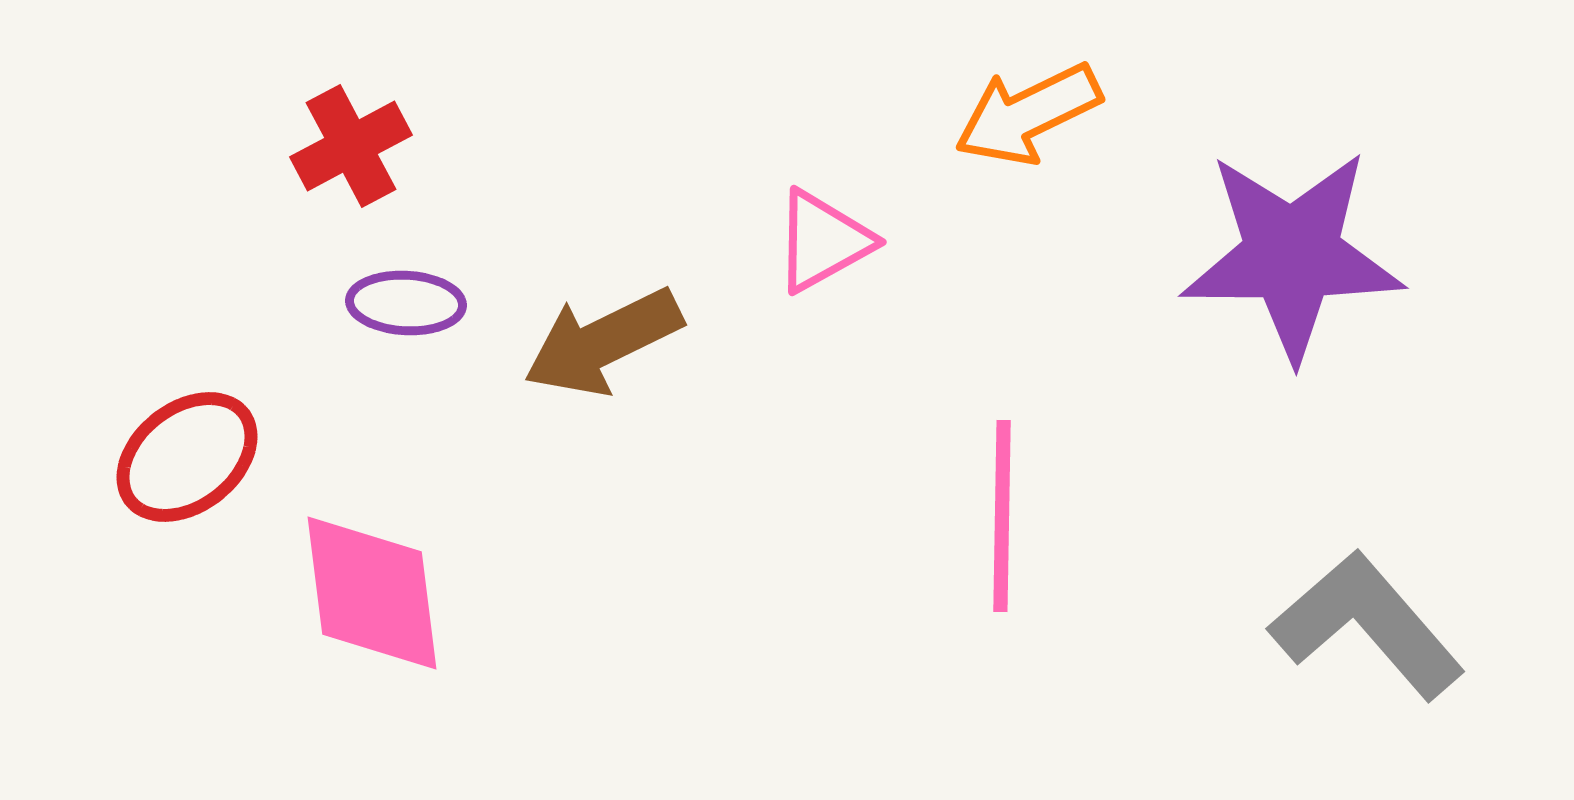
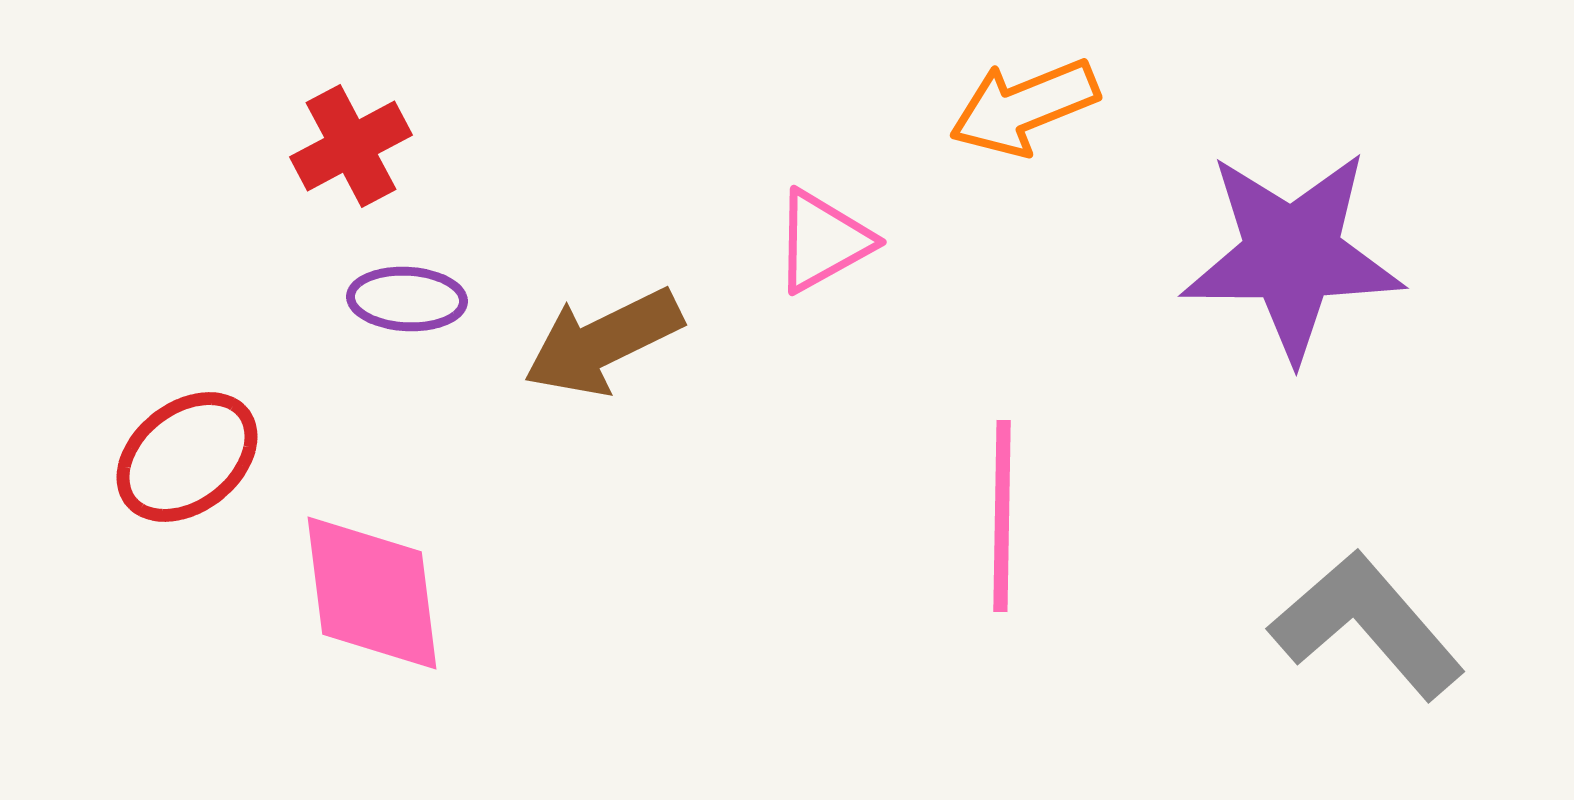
orange arrow: moved 4 px left, 7 px up; rotated 4 degrees clockwise
purple ellipse: moved 1 px right, 4 px up
